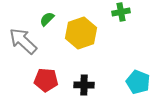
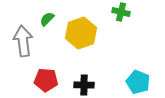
green cross: rotated 24 degrees clockwise
gray arrow: rotated 40 degrees clockwise
